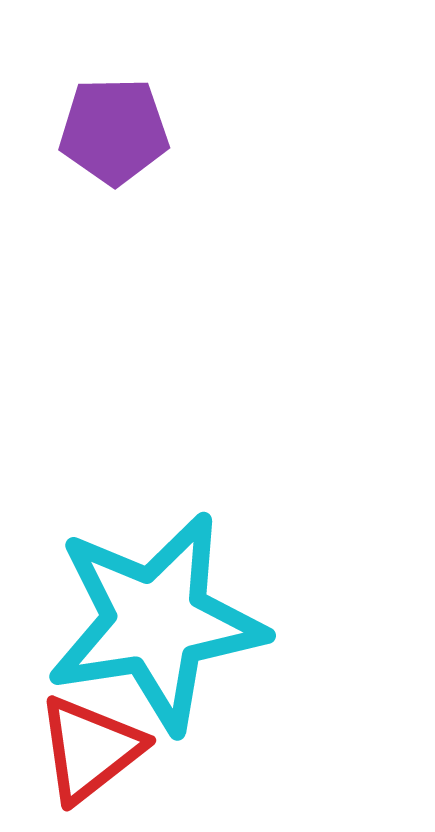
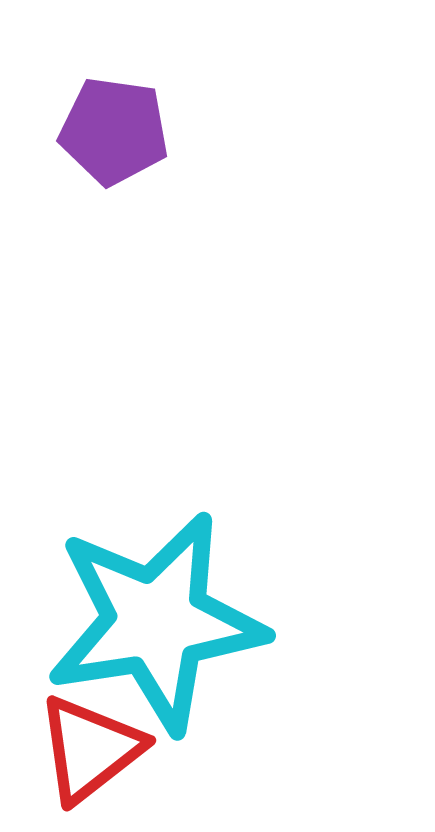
purple pentagon: rotated 9 degrees clockwise
